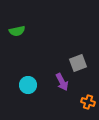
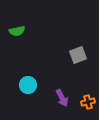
gray square: moved 8 px up
purple arrow: moved 16 px down
orange cross: rotated 32 degrees counterclockwise
